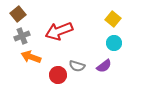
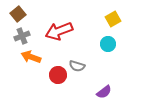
yellow square: rotated 21 degrees clockwise
cyan circle: moved 6 px left, 1 px down
purple semicircle: moved 26 px down
